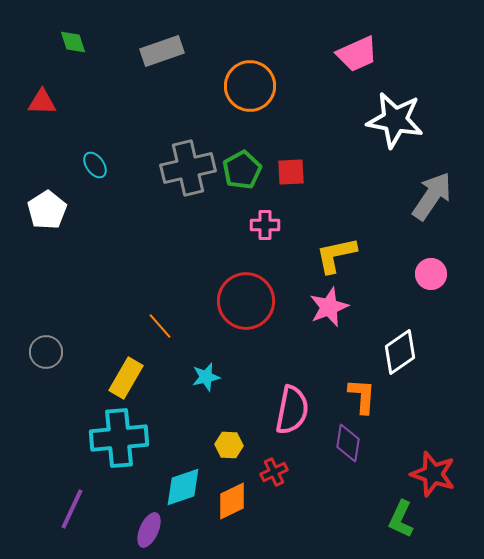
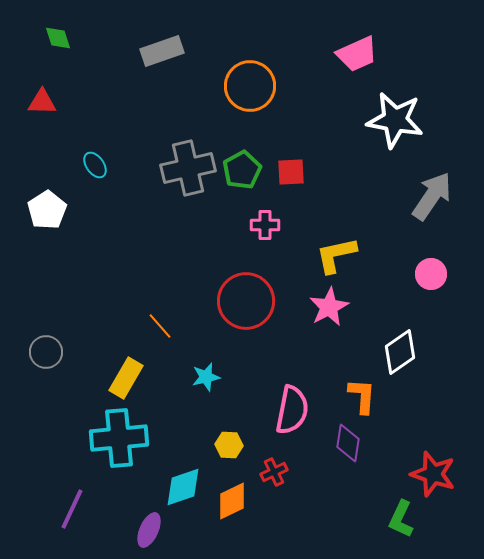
green diamond: moved 15 px left, 4 px up
pink star: rotated 6 degrees counterclockwise
